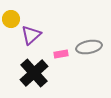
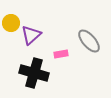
yellow circle: moved 4 px down
gray ellipse: moved 6 px up; rotated 60 degrees clockwise
black cross: rotated 32 degrees counterclockwise
